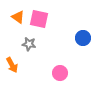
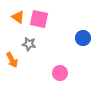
orange arrow: moved 5 px up
